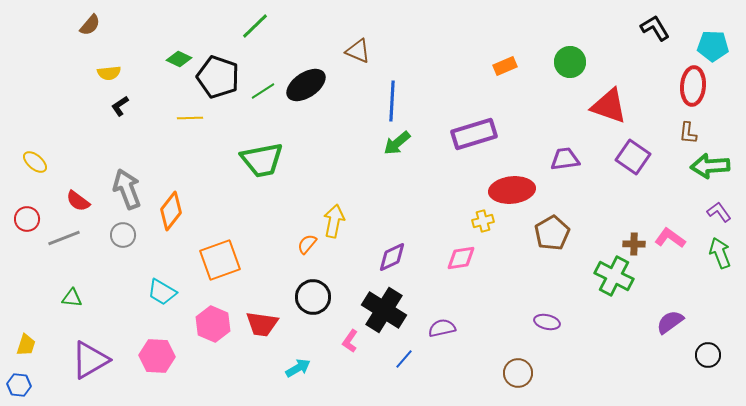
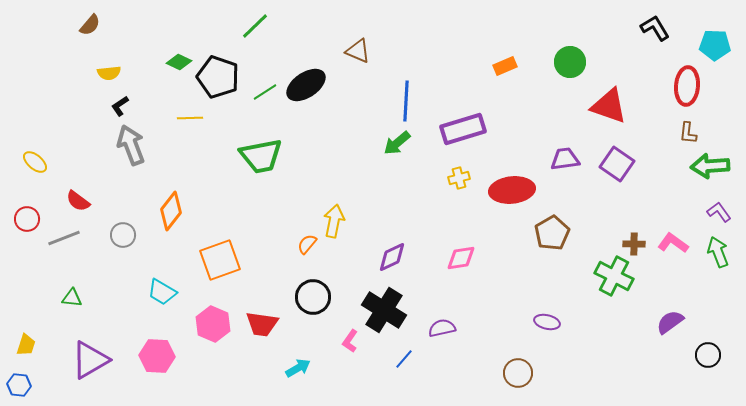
cyan pentagon at (713, 46): moved 2 px right, 1 px up
green diamond at (179, 59): moved 3 px down
red ellipse at (693, 86): moved 6 px left
green line at (263, 91): moved 2 px right, 1 px down
blue line at (392, 101): moved 14 px right
purple rectangle at (474, 134): moved 11 px left, 5 px up
purple square at (633, 157): moved 16 px left, 7 px down
green trapezoid at (262, 160): moved 1 px left, 4 px up
gray arrow at (127, 189): moved 4 px right, 44 px up
yellow cross at (483, 221): moved 24 px left, 43 px up
pink L-shape at (670, 238): moved 3 px right, 5 px down
green arrow at (720, 253): moved 2 px left, 1 px up
